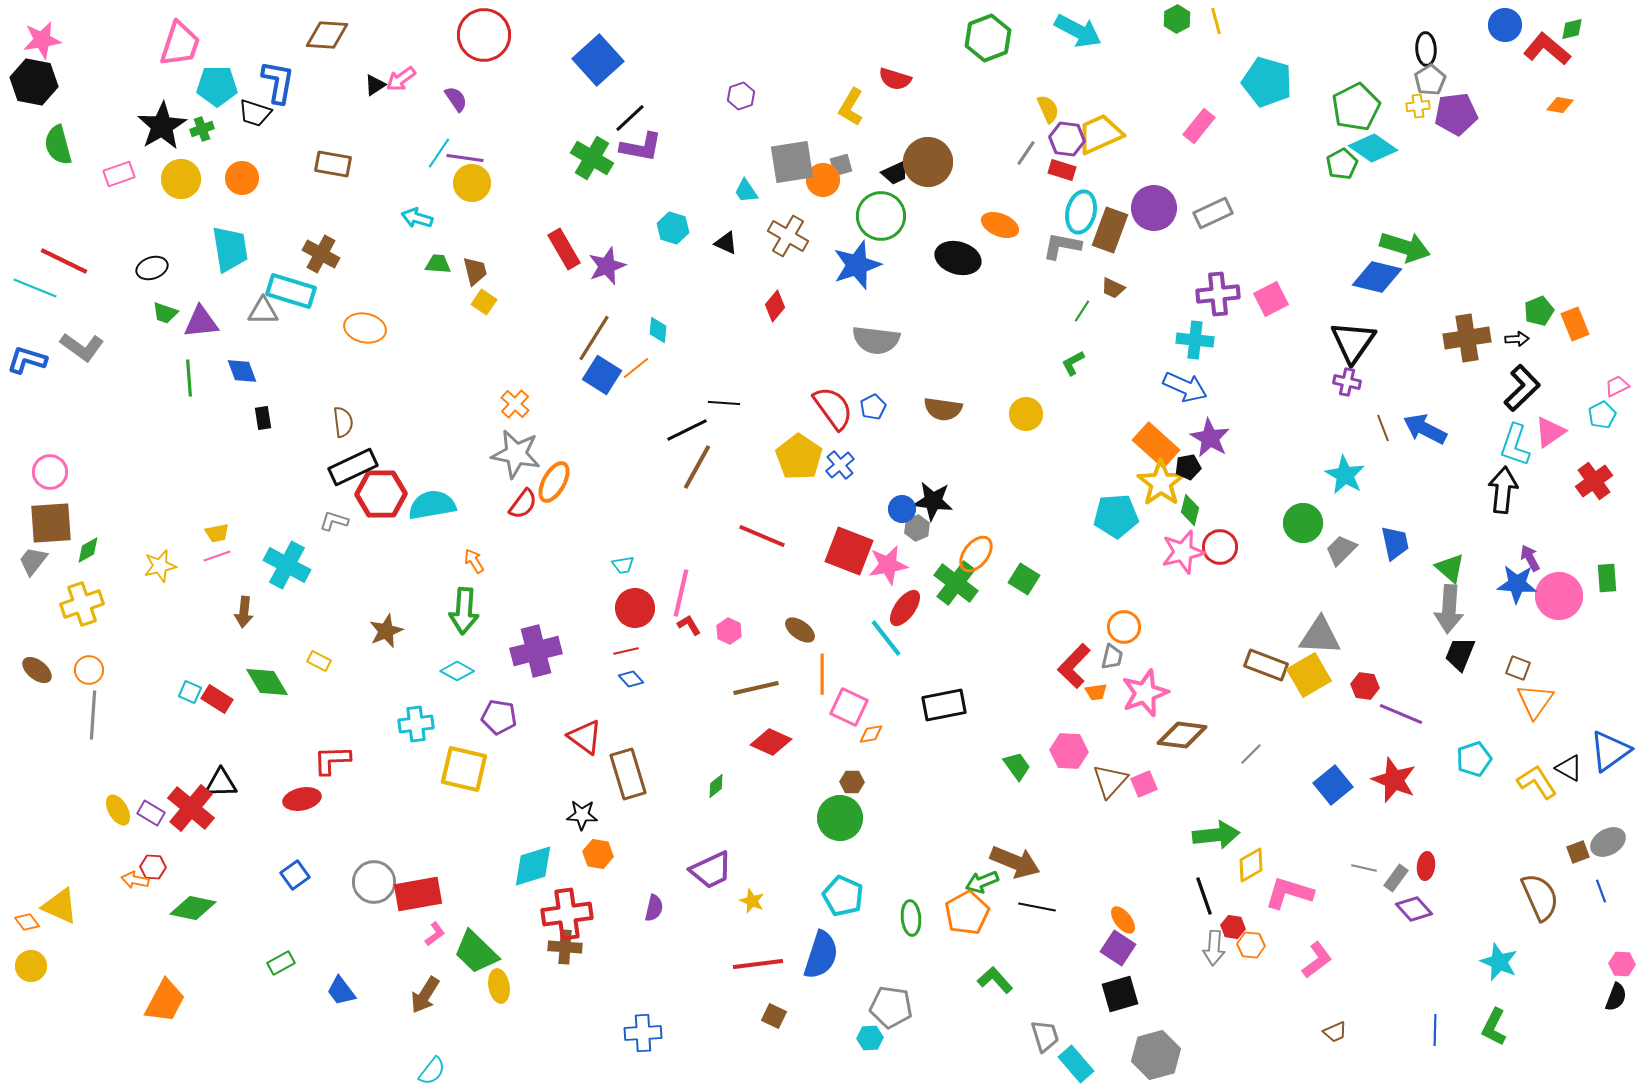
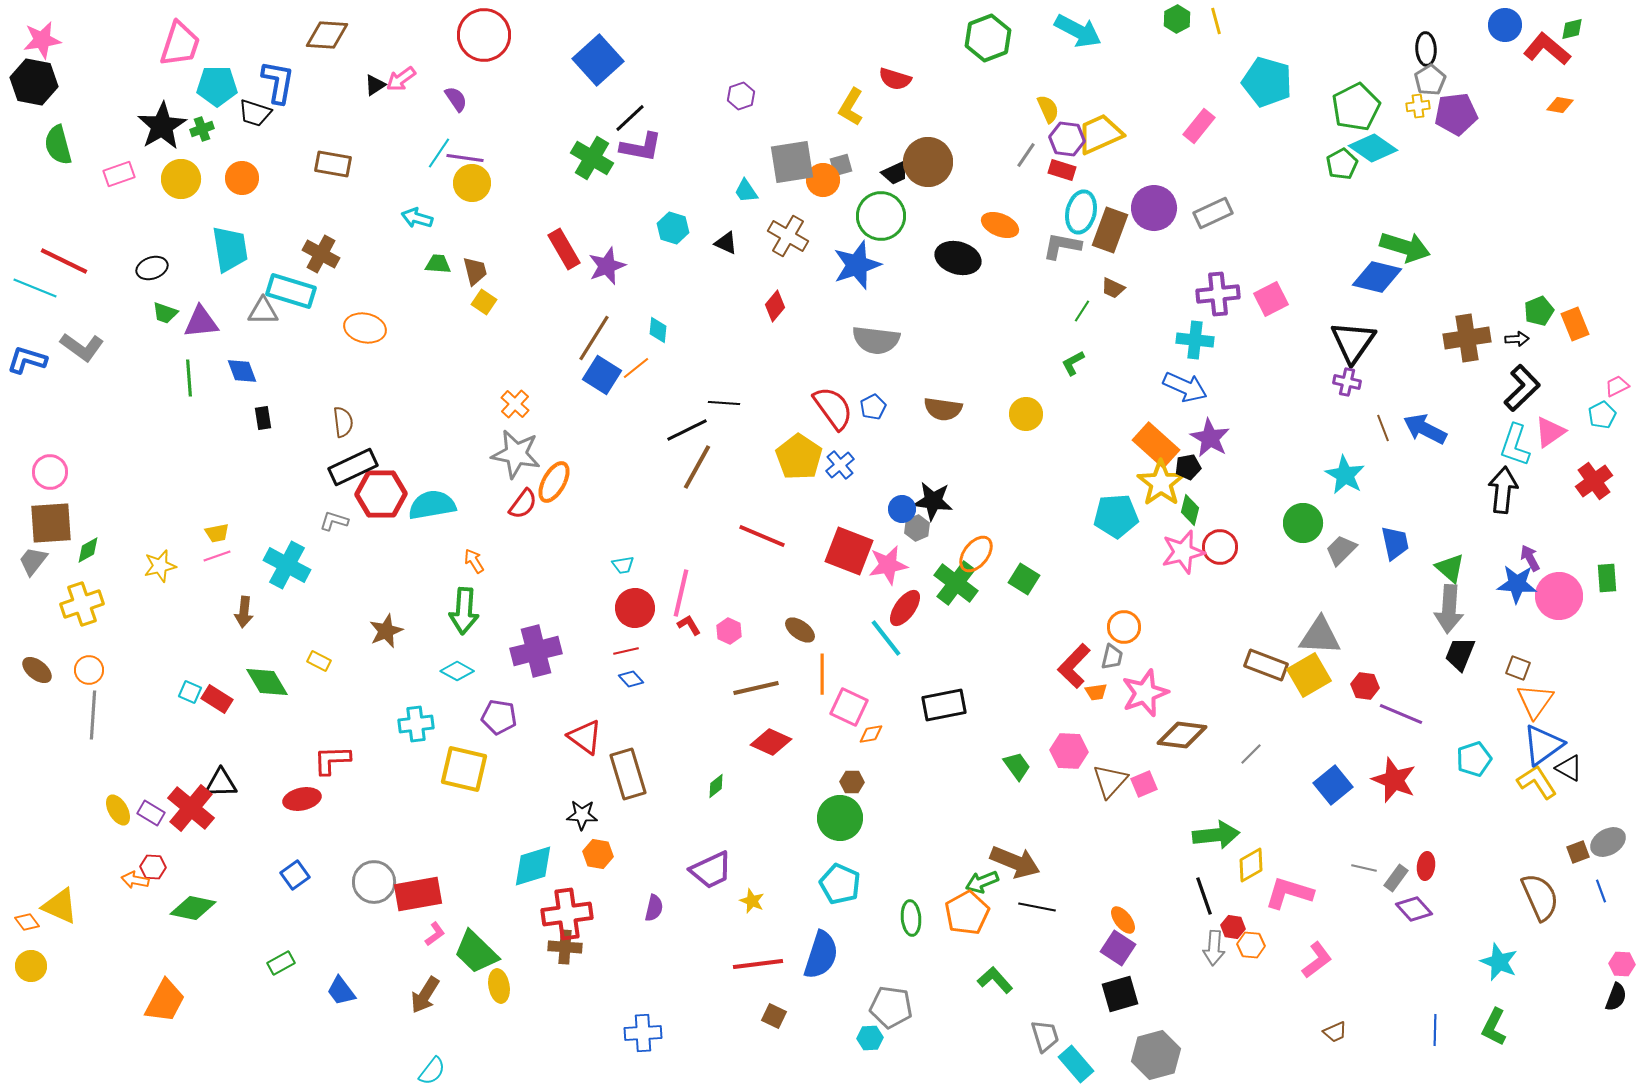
gray line at (1026, 153): moved 2 px down
blue triangle at (1610, 751): moved 67 px left, 6 px up
cyan pentagon at (843, 896): moved 3 px left, 12 px up
